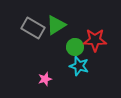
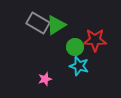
gray rectangle: moved 5 px right, 5 px up
